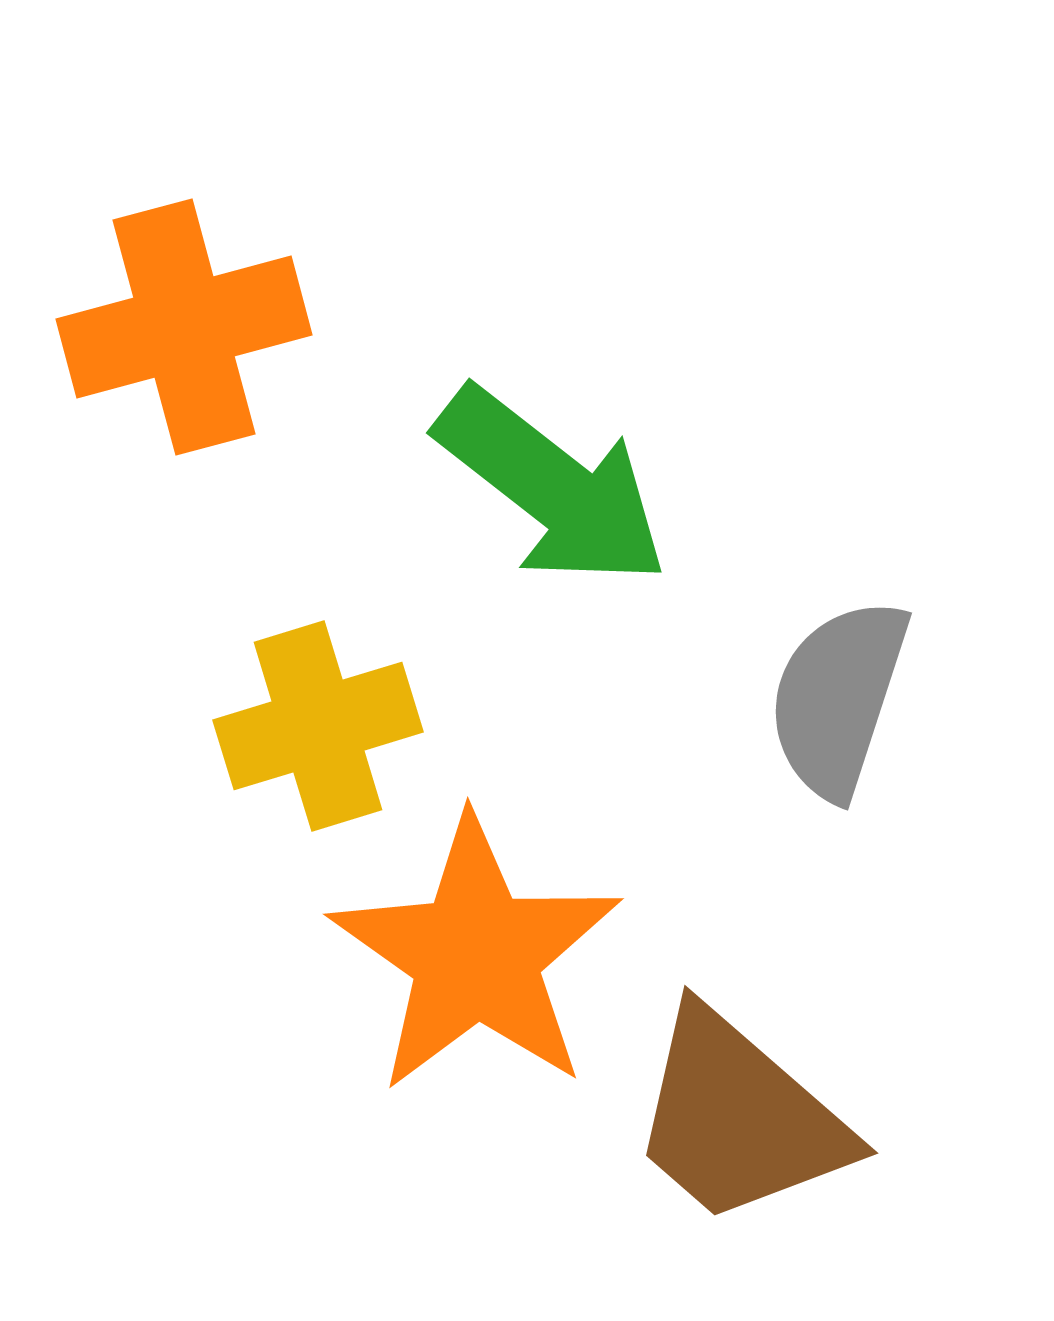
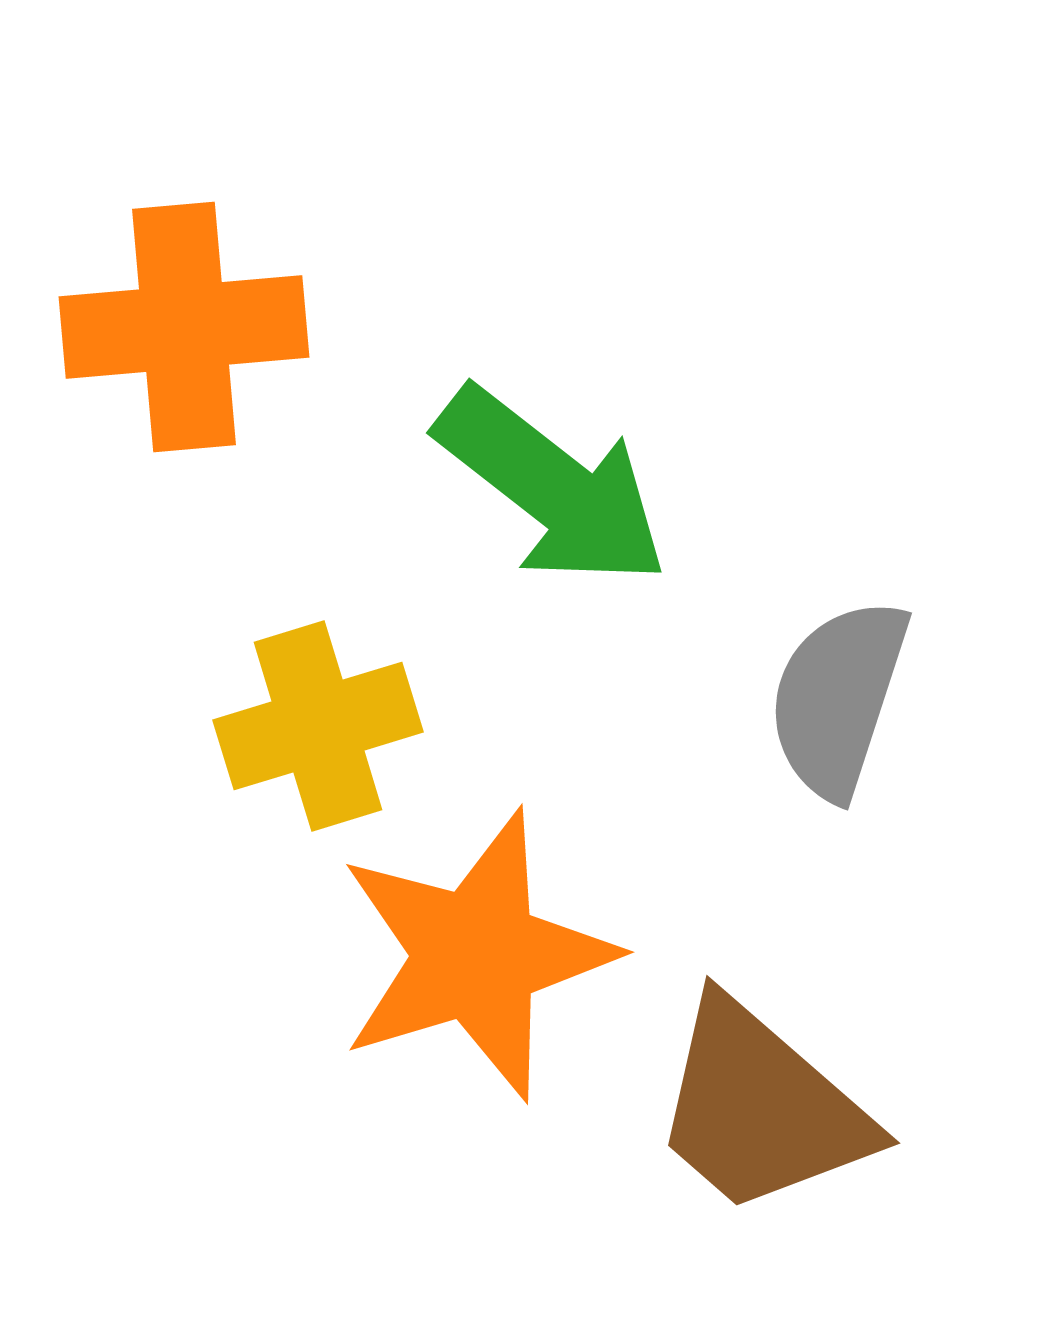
orange cross: rotated 10 degrees clockwise
orange star: rotated 20 degrees clockwise
brown trapezoid: moved 22 px right, 10 px up
